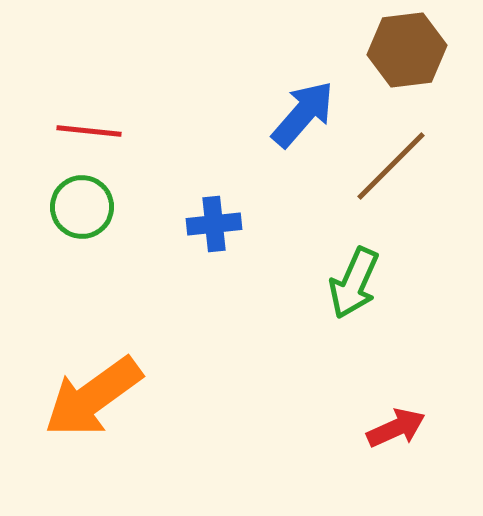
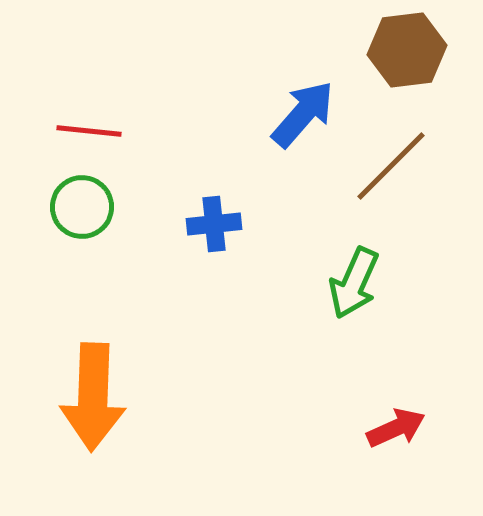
orange arrow: rotated 52 degrees counterclockwise
